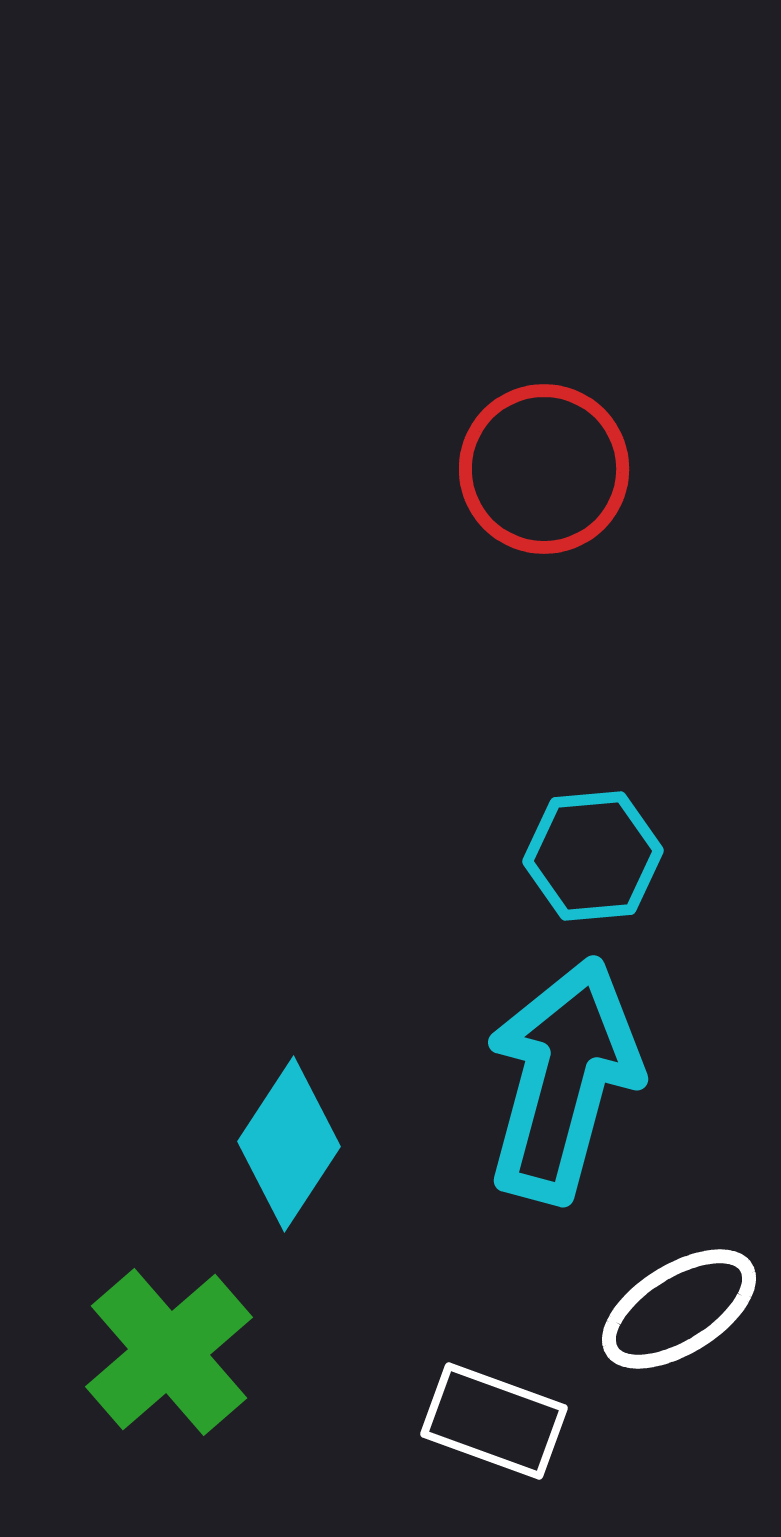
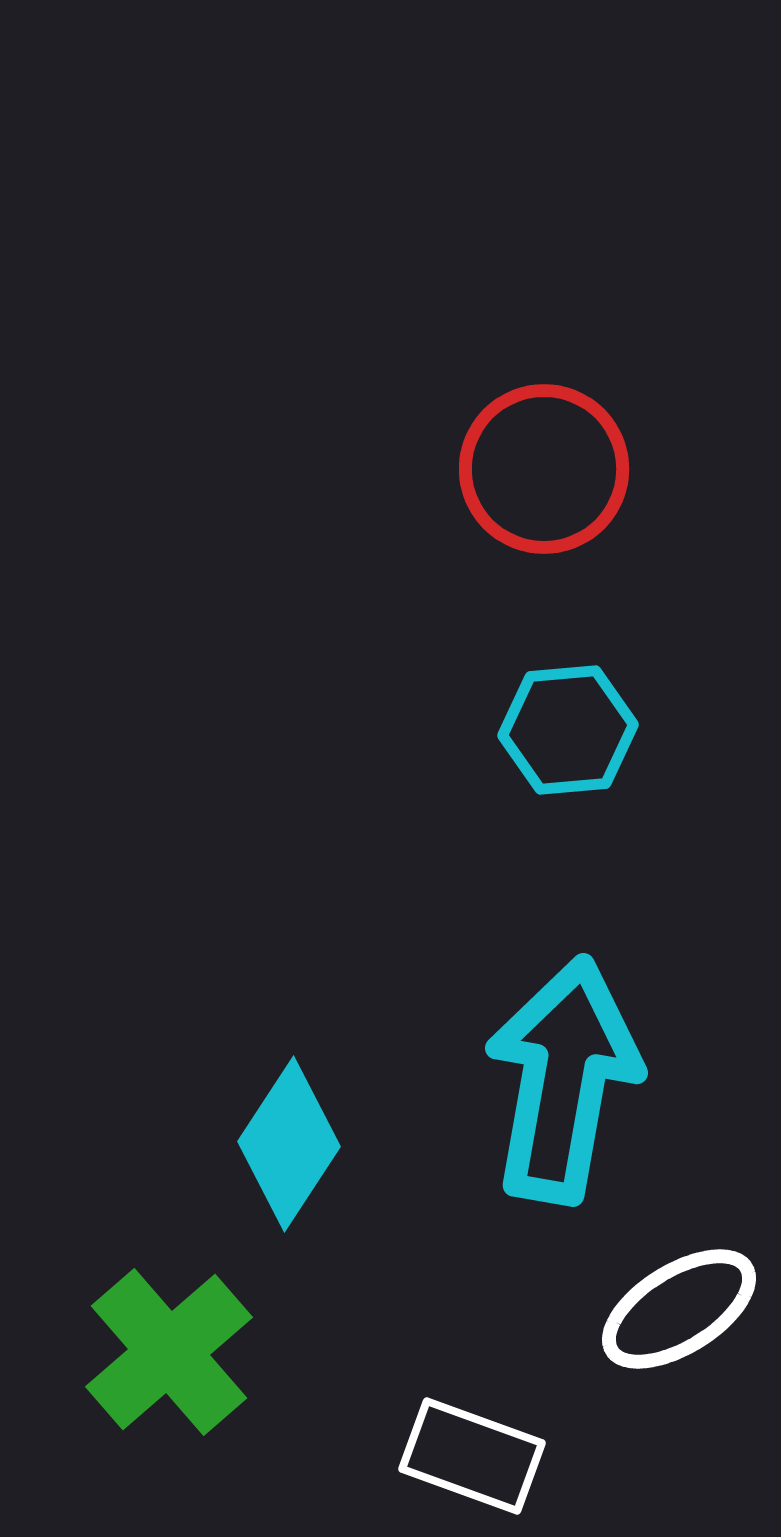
cyan hexagon: moved 25 px left, 126 px up
cyan arrow: rotated 5 degrees counterclockwise
white rectangle: moved 22 px left, 35 px down
